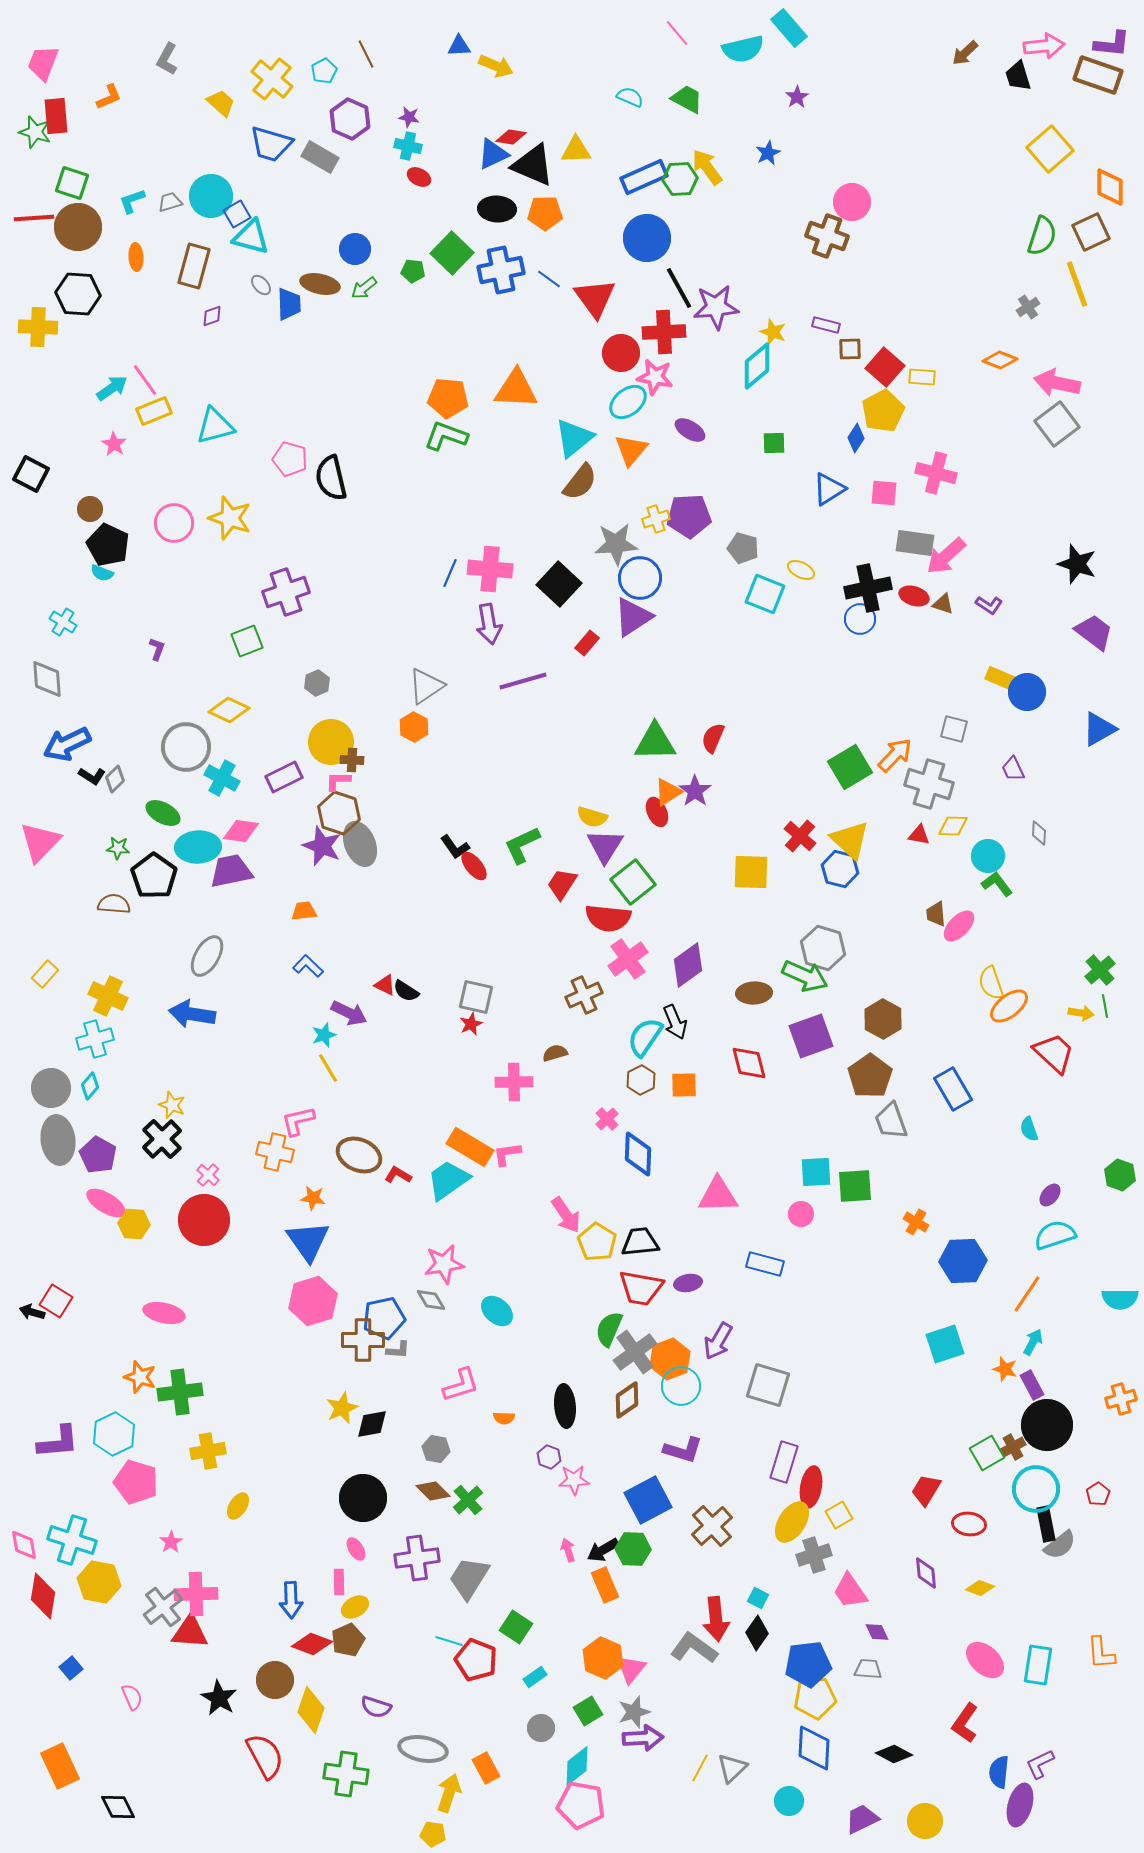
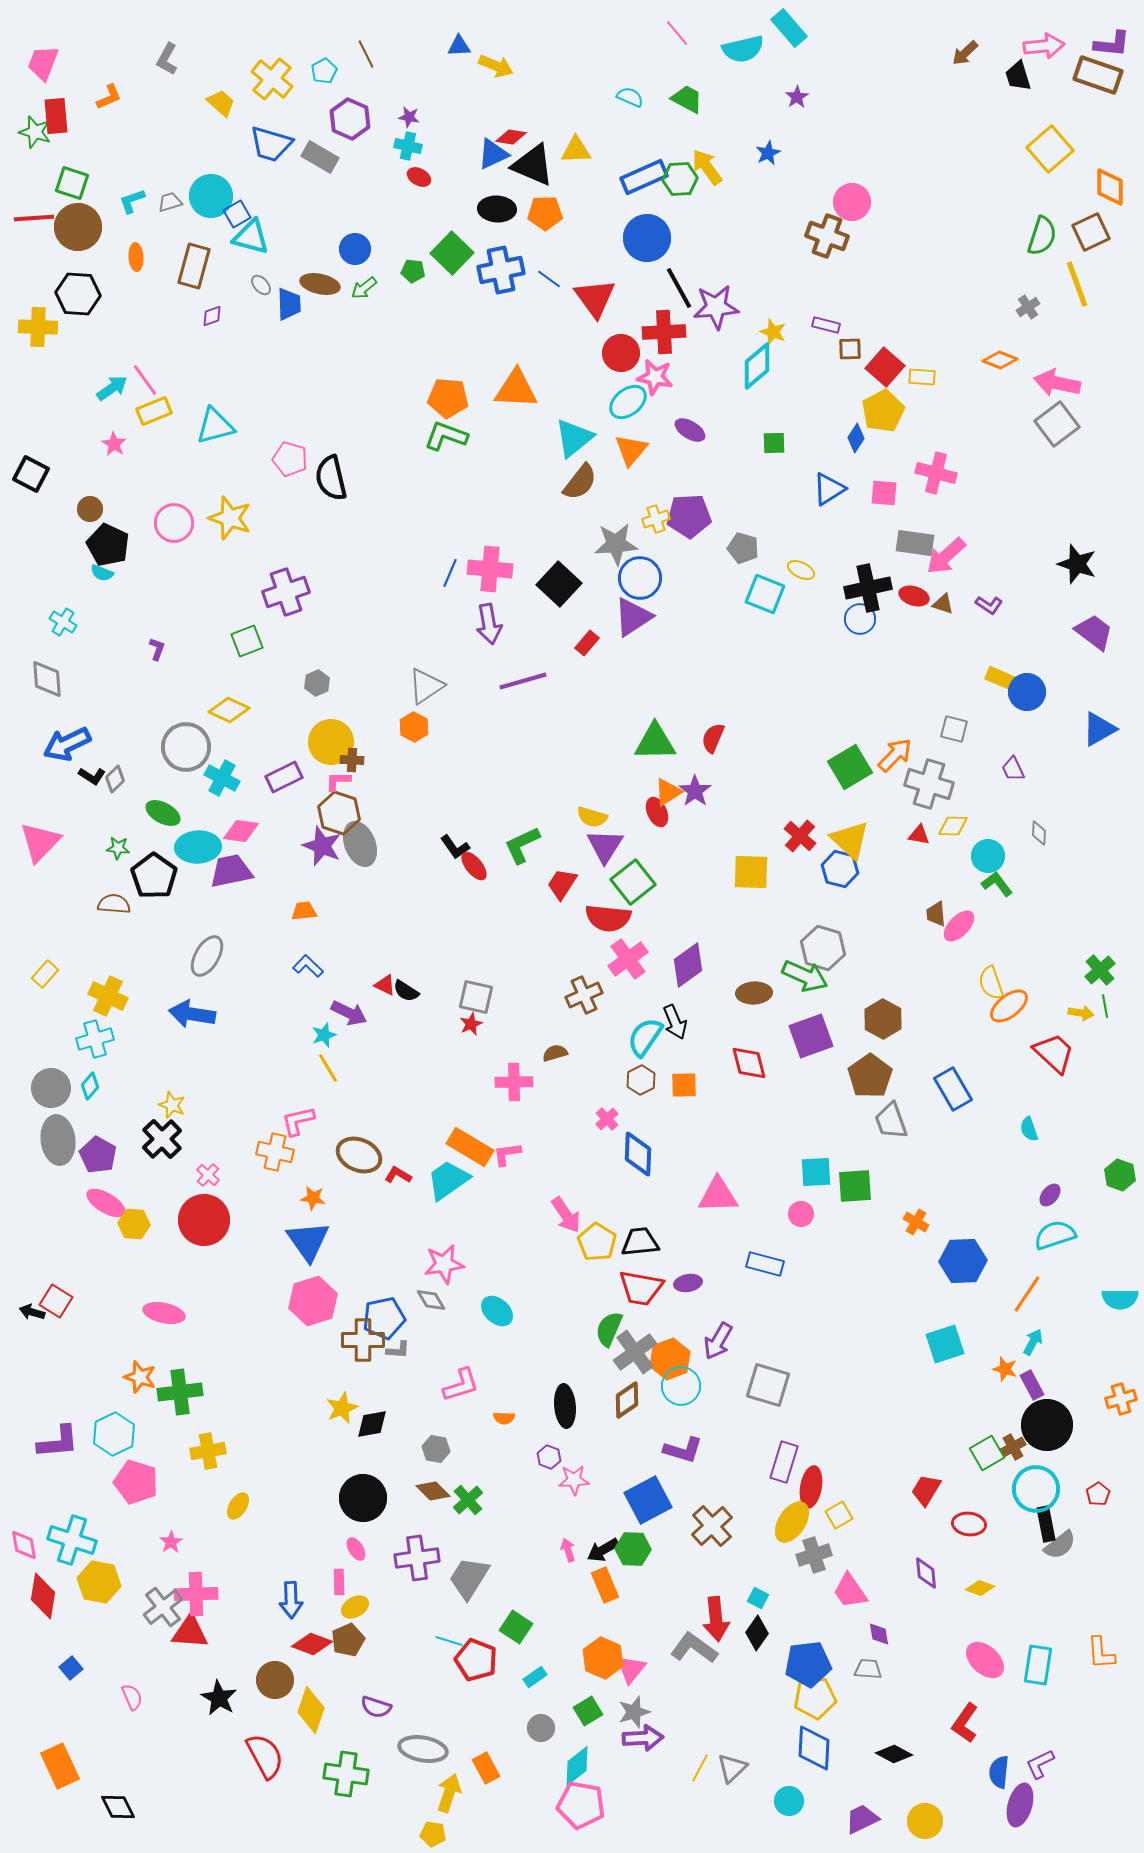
purple diamond at (877, 1632): moved 2 px right, 2 px down; rotated 15 degrees clockwise
